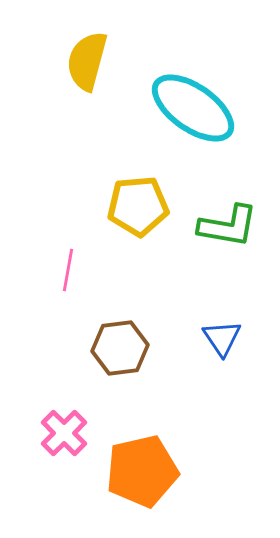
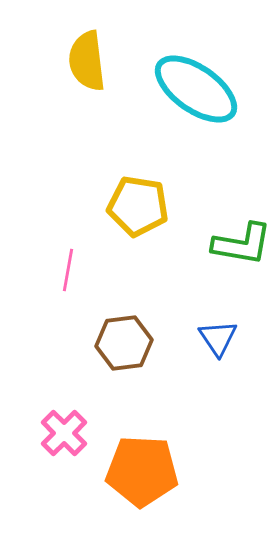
yellow semicircle: rotated 22 degrees counterclockwise
cyan ellipse: moved 3 px right, 19 px up
yellow pentagon: rotated 14 degrees clockwise
green L-shape: moved 14 px right, 18 px down
blue triangle: moved 4 px left
brown hexagon: moved 4 px right, 5 px up
orange pentagon: rotated 16 degrees clockwise
